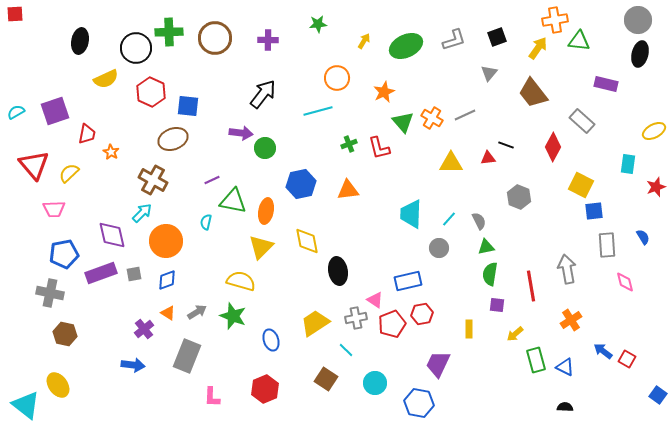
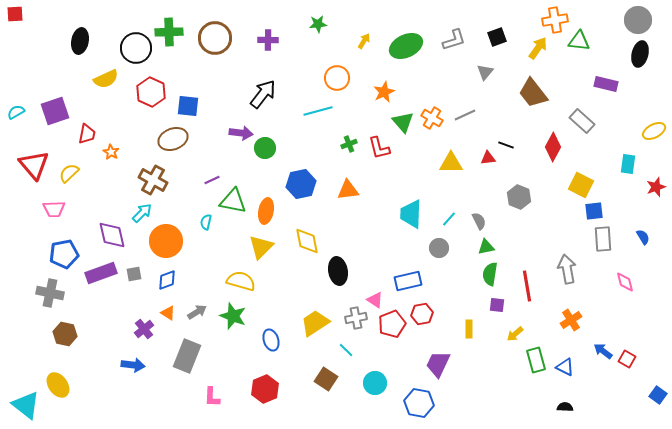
gray triangle at (489, 73): moved 4 px left, 1 px up
gray rectangle at (607, 245): moved 4 px left, 6 px up
red line at (531, 286): moved 4 px left
